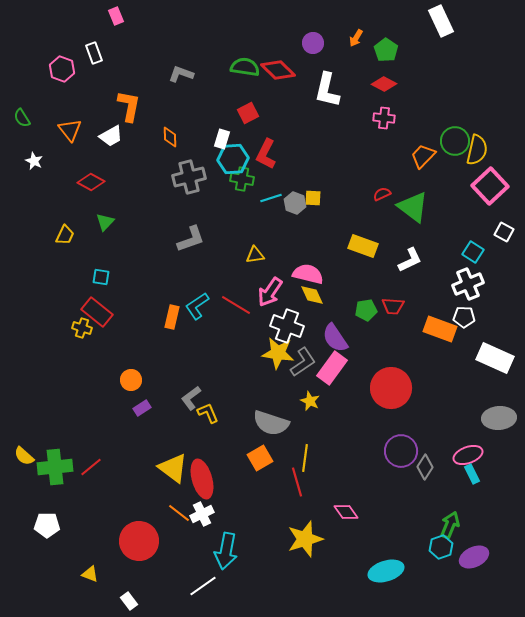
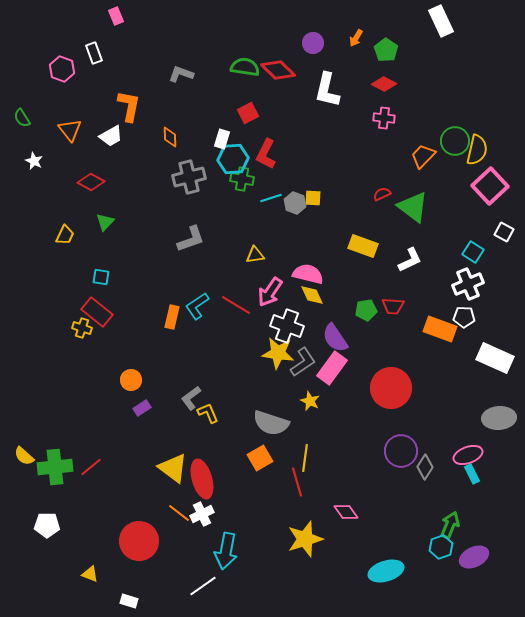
white rectangle at (129, 601): rotated 36 degrees counterclockwise
